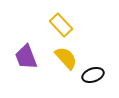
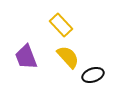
yellow semicircle: moved 2 px right, 1 px up
